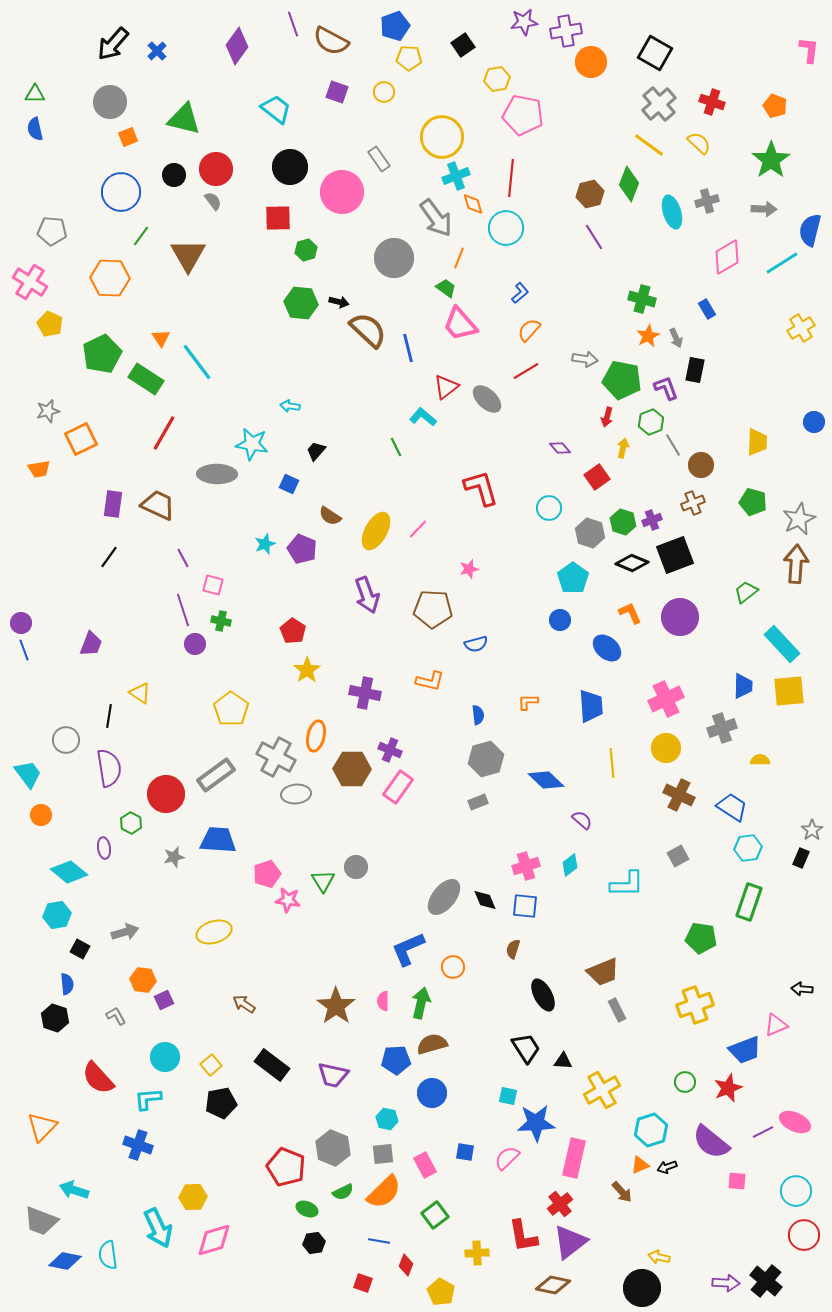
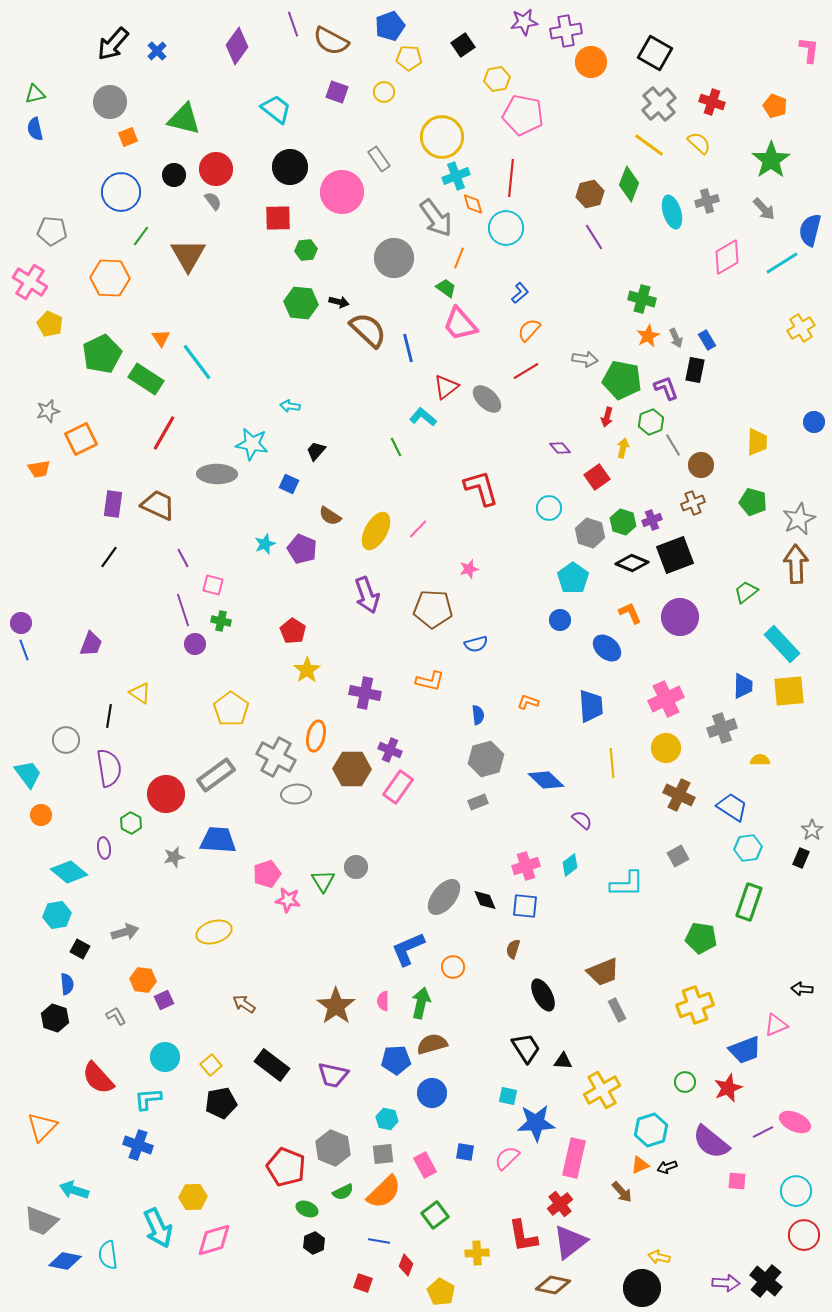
blue pentagon at (395, 26): moved 5 px left
green triangle at (35, 94): rotated 15 degrees counterclockwise
gray arrow at (764, 209): rotated 45 degrees clockwise
green hexagon at (306, 250): rotated 10 degrees clockwise
blue rectangle at (707, 309): moved 31 px down
brown arrow at (796, 564): rotated 6 degrees counterclockwise
orange L-shape at (528, 702): rotated 20 degrees clockwise
black hexagon at (314, 1243): rotated 15 degrees counterclockwise
